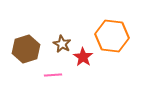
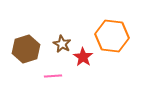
pink line: moved 1 px down
